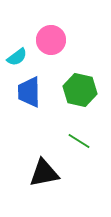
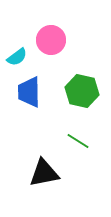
green hexagon: moved 2 px right, 1 px down
green line: moved 1 px left
